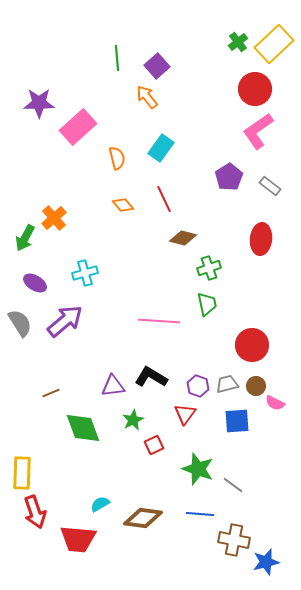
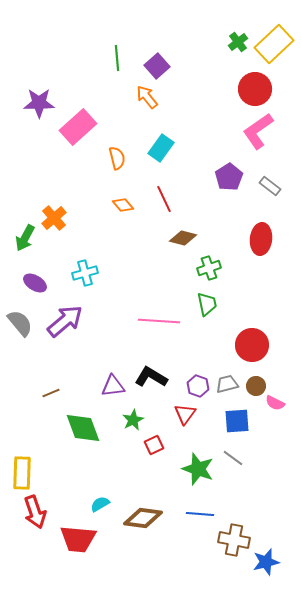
gray semicircle at (20, 323): rotated 8 degrees counterclockwise
gray line at (233, 485): moved 27 px up
